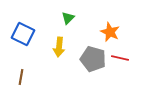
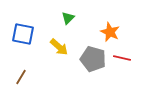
blue square: rotated 15 degrees counterclockwise
yellow arrow: rotated 54 degrees counterclockwise
red line: moved 2 px right
brown line: rotated 21 degrees clockwise
